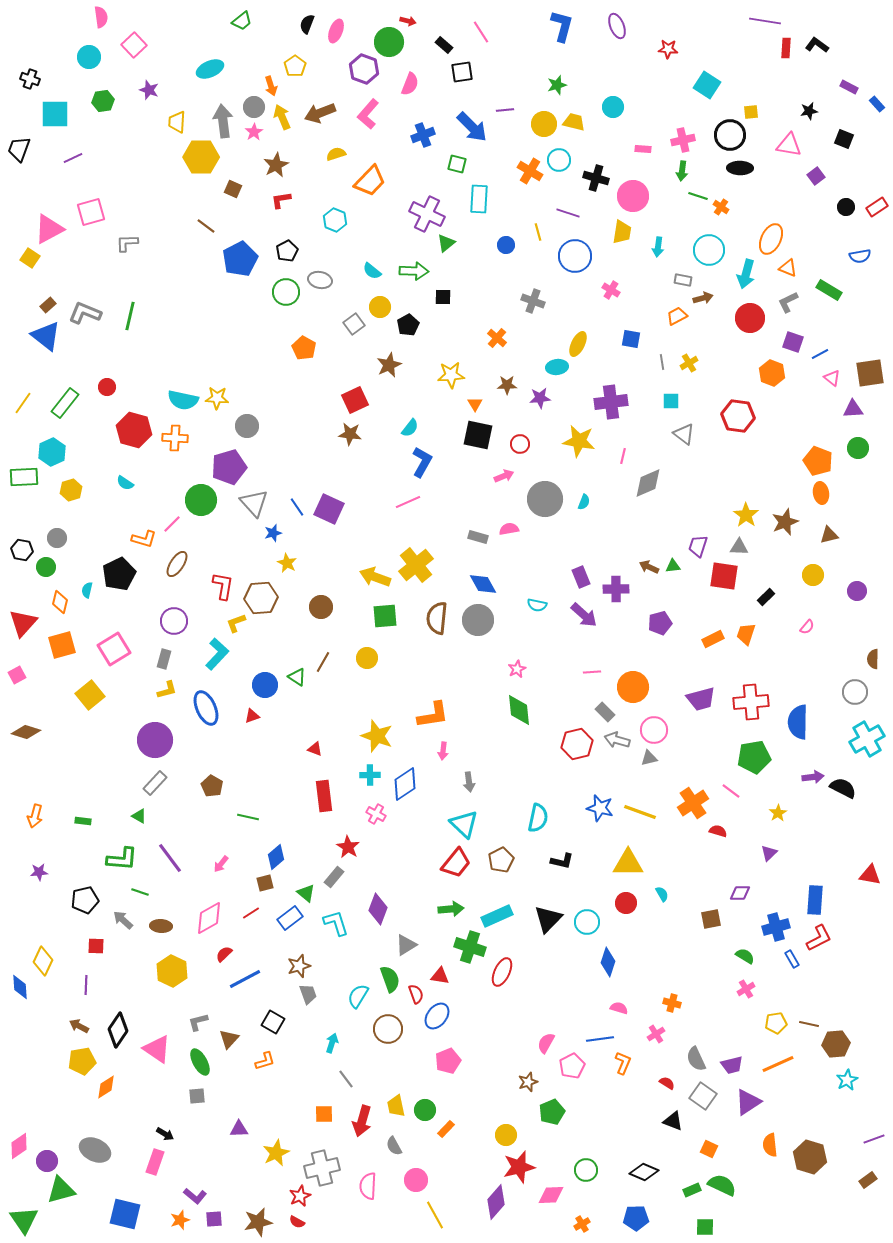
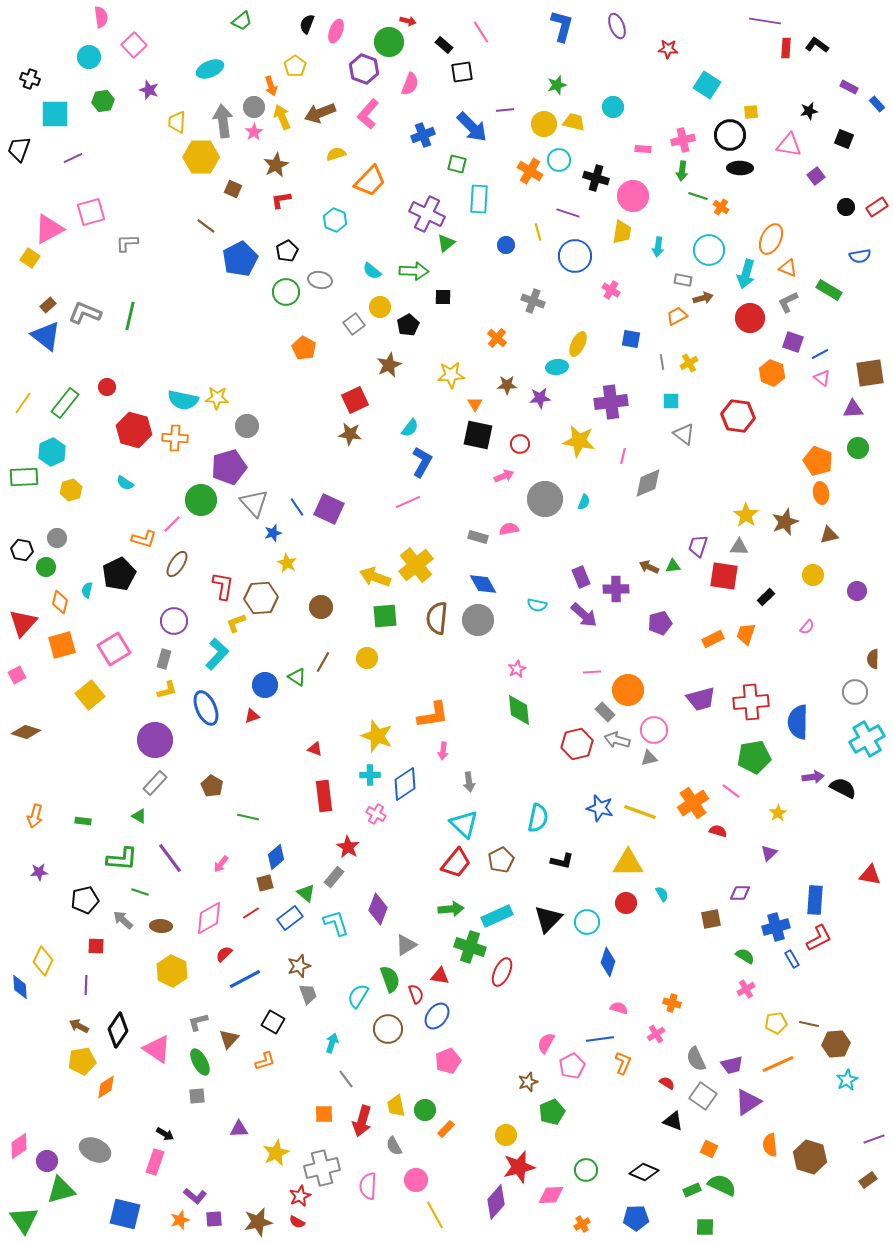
pink triangle at (832, 378): moved 10 px left
orange circle at (633, 687): moved 5 px left, 3 px down
